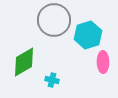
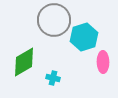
cyan hexagon: moved 4 px left, 2 px down
cyan cross: moved 1 px right, 2 px up
